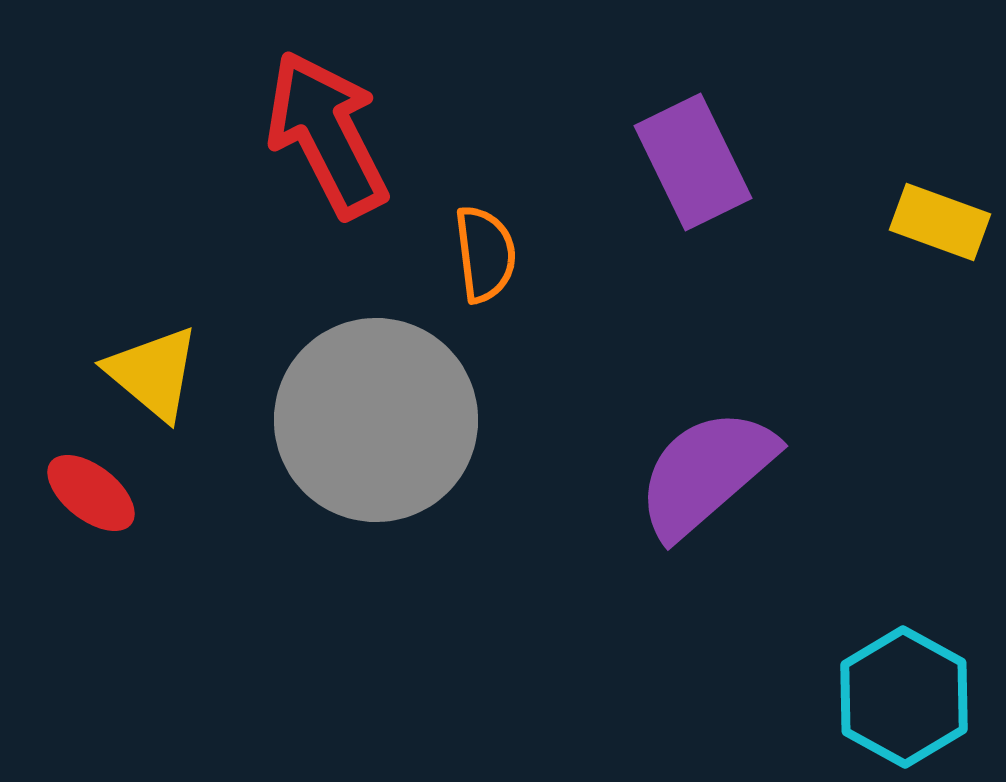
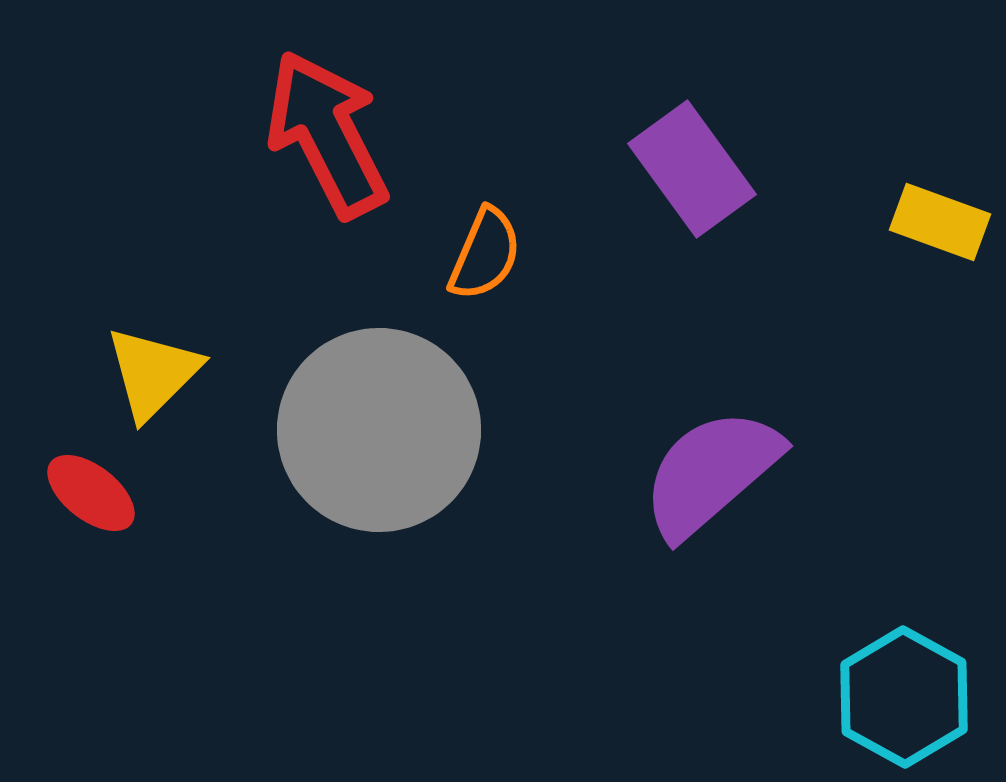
purple rectangle: moved 1 px left, 7 px down; rotated 10 degrees counterclockwise
orange semicircle: rotated 30 degrees clockwise
yellow triangle: rotated 35 degrees clockwise
gray circle: moved 3 px right, 10 px down
purple semicircle: moved 5 px right
